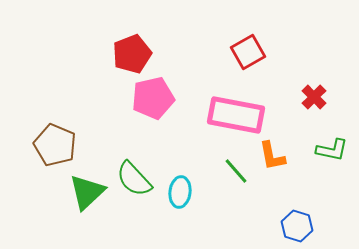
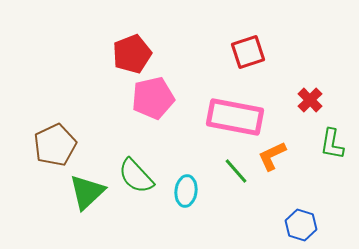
red square: rotated 12 degrees clockwise
red cross: moved 4 px left, 3 px down
pink rectangle: moved 1 px left, 2 px down
brown pentagon: rotated 24 degrees clockwise
green L-shape: moved 6 px up; rotated 88 degrees clockwise
orange L-shape: rotated 76 degrees clockwise
green semicircle: moved 2 px right, 3 px up
cyan ellipse: moved 6 px right, 1 px up
blue hexagon: moved 4 px right, 1 px up
